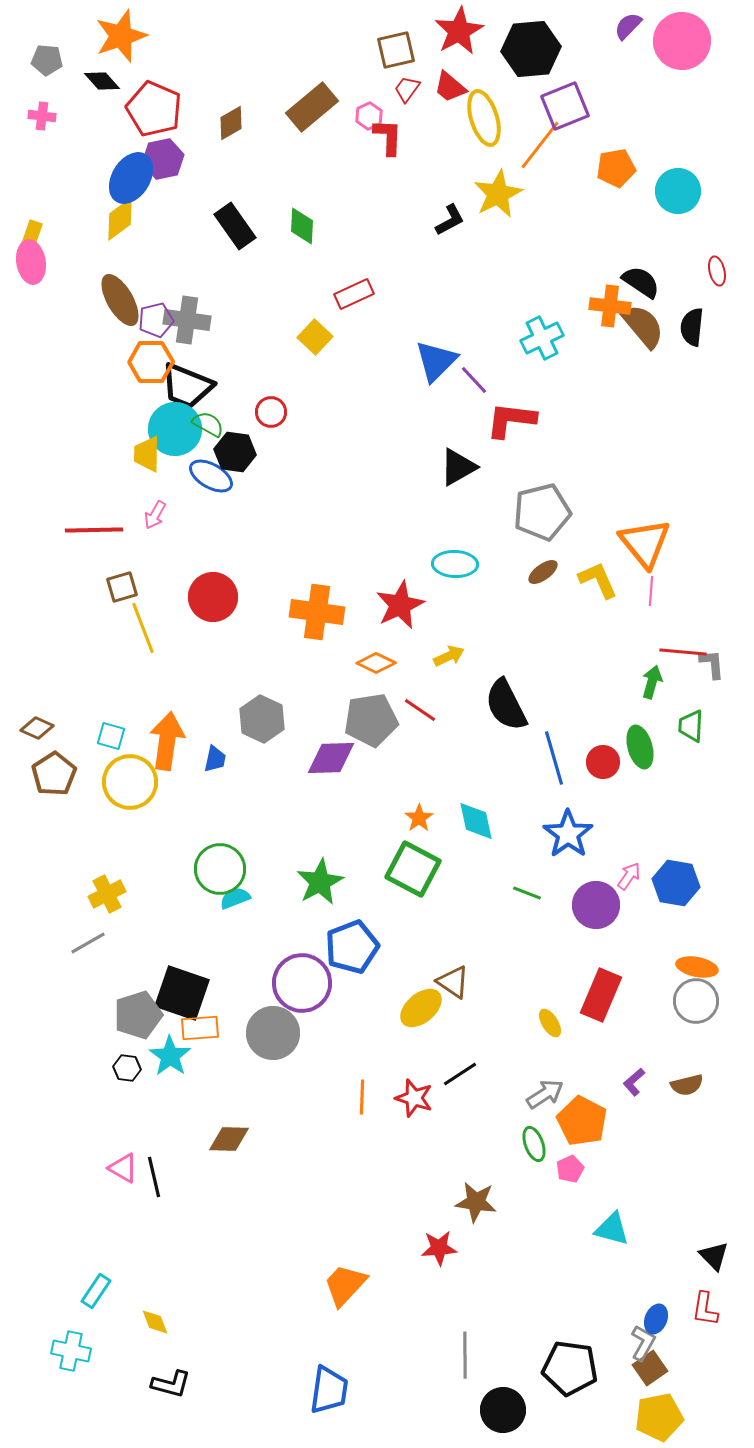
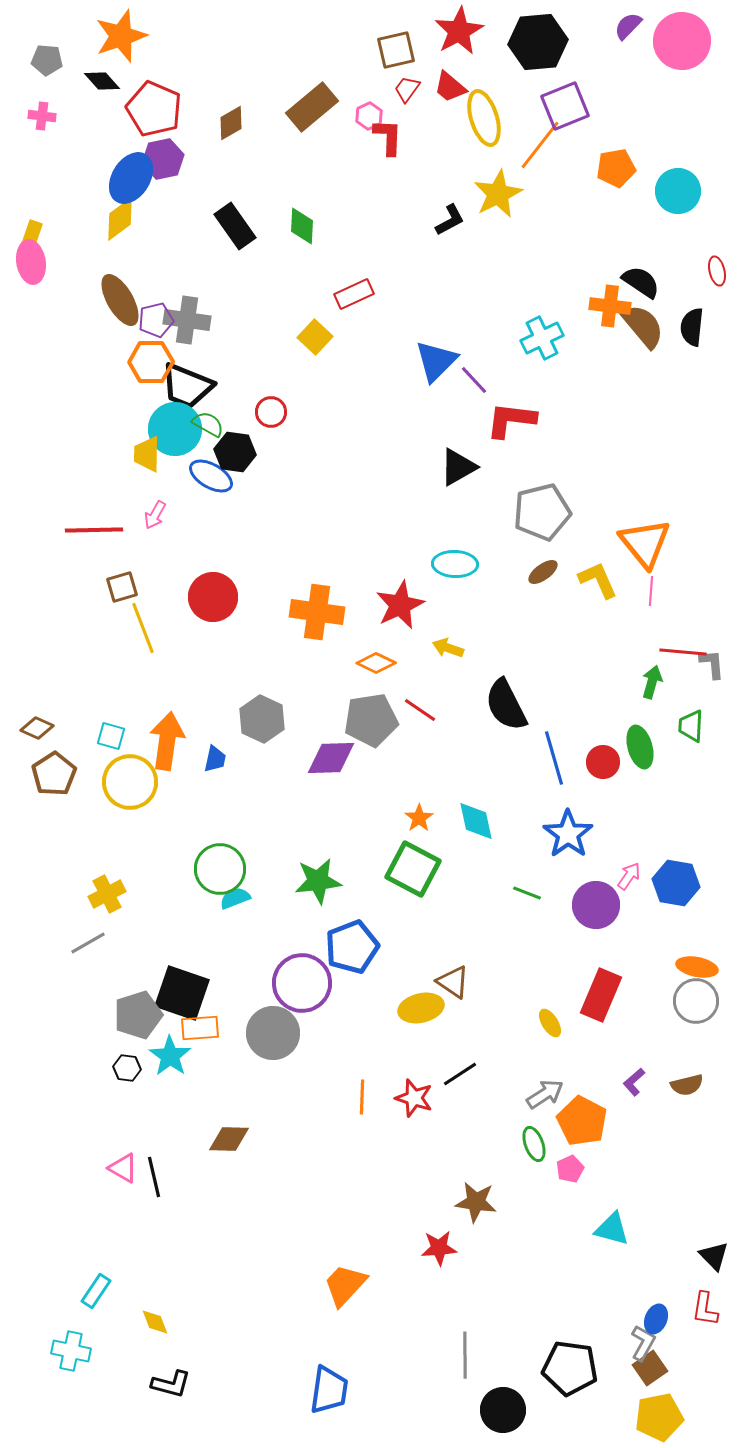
black hexagon at (531, 49): moved 7 px right, 7 px up
yellow arrow at (449, 656): moved 1 px left, 8 px up; rotated 136 degrees counterclockwise
green star at (320, 882): moved 2 px left, 1 px up; rotated 21 degrees clockwise
yellow ellipse at (421, 1008): rotated 27 degrees clockwise
